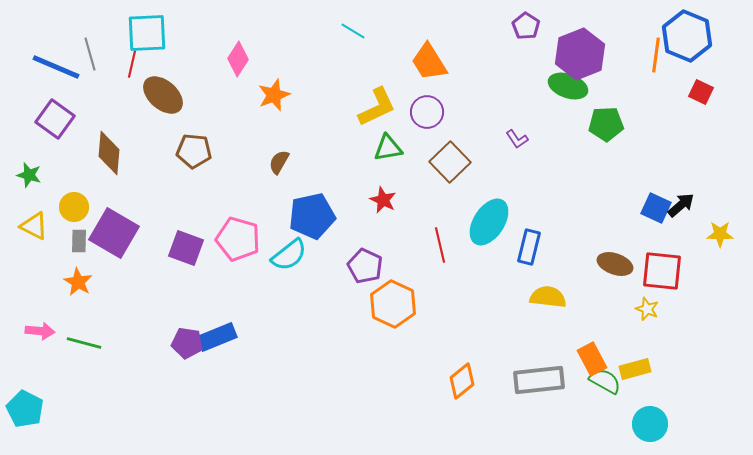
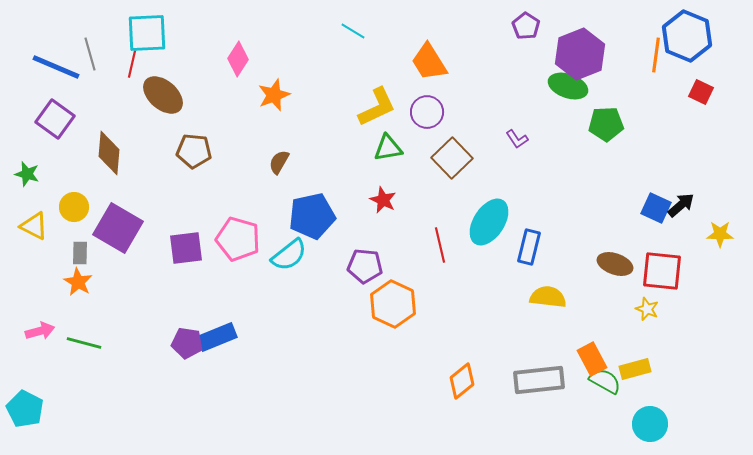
brown square at (450, 162): moved 2 px right, 4 px up
green star at (29, 175): moved 2 px left, 1 px up
purple square at (114, 233): moved 4 px right, 5 px up
gray rectangle at (79, 241): moved 1 px right, 12 px down
purple square at (186, 248): rotated 27 degrees counterclockwise
purple pentagon at (365, 266): rotated 20 degrees counterclockwise
pink arrow at (40, 331): rotated 20 degrees counterclockwise
